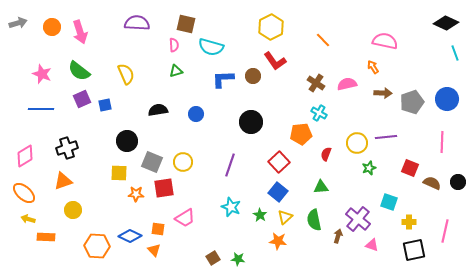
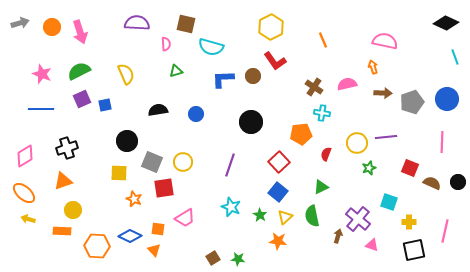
gray arrow at (18, 23): moved 2 px right
orange line at (323, 40): rotated 21 degrees clockwise
pink semicircle at (174, 45): moved 8 px left, 1 px up
cyan line at (455, 53): moved 4 px down
orange arrow at (373, 67): rotated 16 degrees clockwise
green semicircle at (79, 71): rotated 115 degrees clockwise
brown cross at (316, 83): moved 2 px left, 4 px down
cyan cross at (319, 113): moved 3 px right; rotated 21 degrees counterclockwise
green triangle at (321, 187): rotated 21 degrees counterclockwise
orange star at (136, 194): moved 2 px left, 5 px down; rotated 21 degrees clockwise
green semicircle at (314, 220): moved 2 px left, 4 px up
orange rectangle at (46, 237): moved 16 px right, 6 px up
